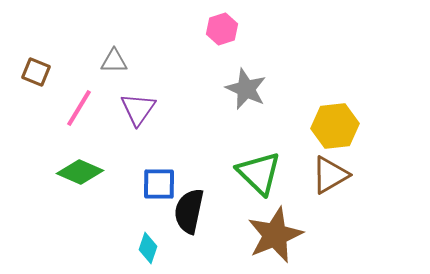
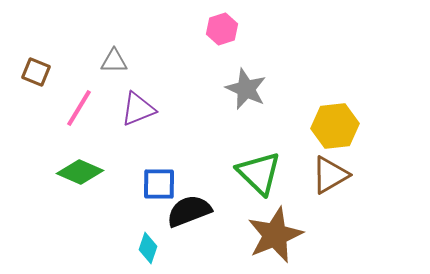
purple triangle: rotated 33 degrees clockwise
black semicircle: rotated 57 degrees clockwise
